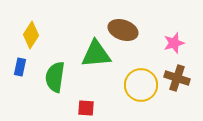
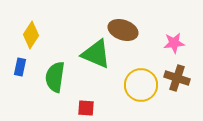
pink star: rotated 10 degrees clockwise
green triangle: rotated 28 degrees clockwise
